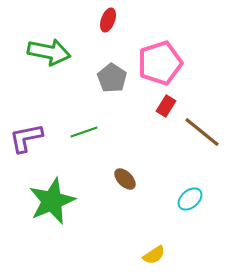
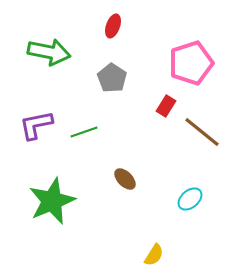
red ellipse: moved 5 px right, 6 px down
pink pentagon: moved 31 px right
purple L-shape: moved 10 px right, 13 px up
yellow semicircle: rotated 25 degrees counterclockwise
